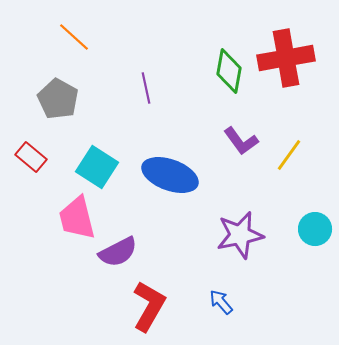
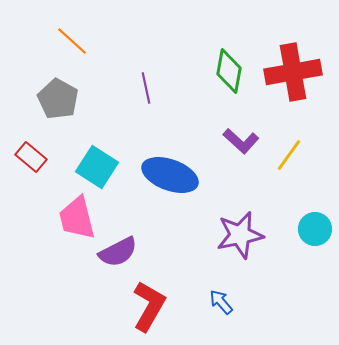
orange line: moved 2 px left, 4 px down
red cross: moved 7 px right, 14 px down
purple L-shape: rotated 12 degrees counterclockwise
